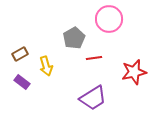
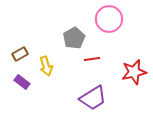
red line: moved 2 px left, 1 px down
